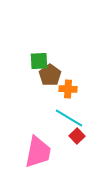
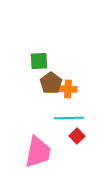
brown pentagon: moved 1 px right, 8 px down
cyan line: rotated 32 degrees counterclockwise
